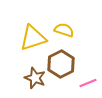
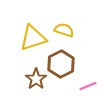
brown star: moved 1 px right, 1 px down; rotated 15 degrees clockwise
pink line: moved 3 px down
